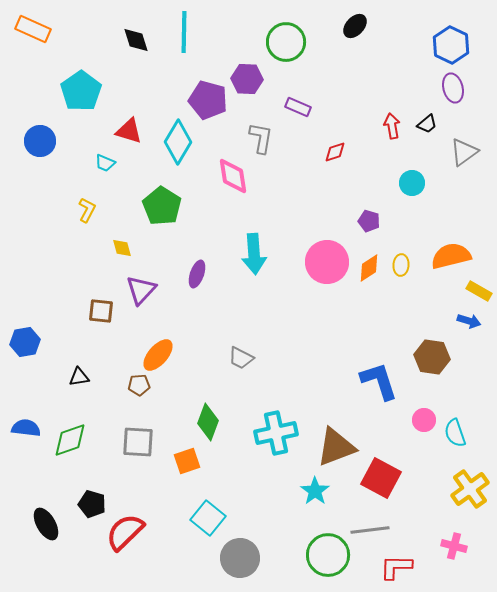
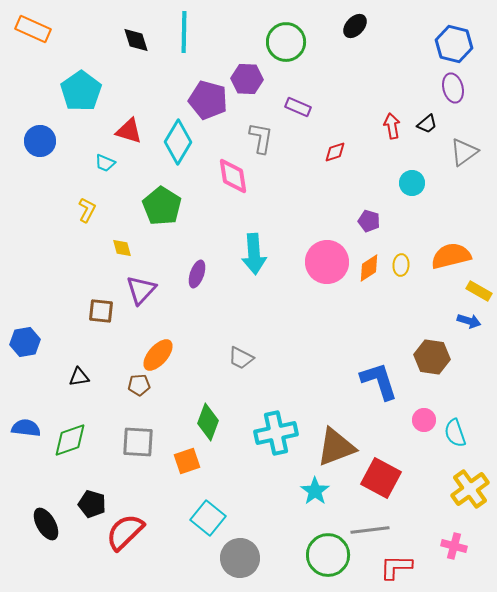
blue hexagon at (451, 45): moved 3 px right, 1 px up; rotated 12 degrees counterclockwise
